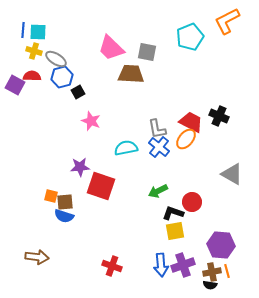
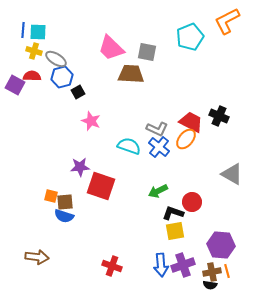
gray L-shape: rotated 55 degrees counterclockwise
cyan semicircle: moved 3 px right, 2 px up; rotated 30 degrees clockwise
